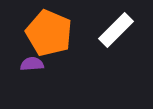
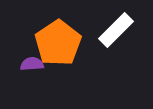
orange pentagon: moved 9 px right, 10 px down; rotated 15 degrees clockwise
